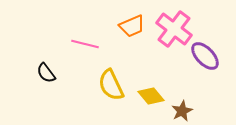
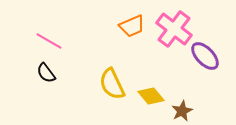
pink line: moved 36 px left, 3 px up; rotated 16 degrees clockwise
yellow semicircle: moved 1 px right, 1 px up
